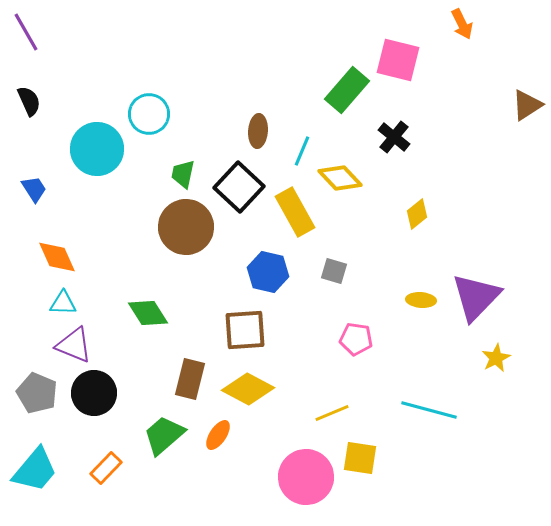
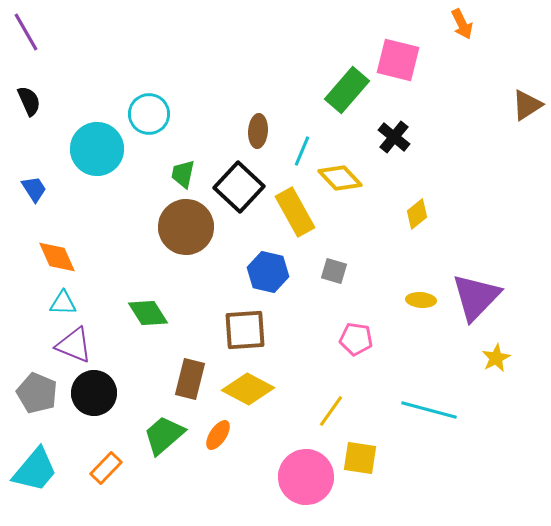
yellow line at (332, 413): moved 1 px left, 2 px up; rotated 32 degrees counterclockwise
